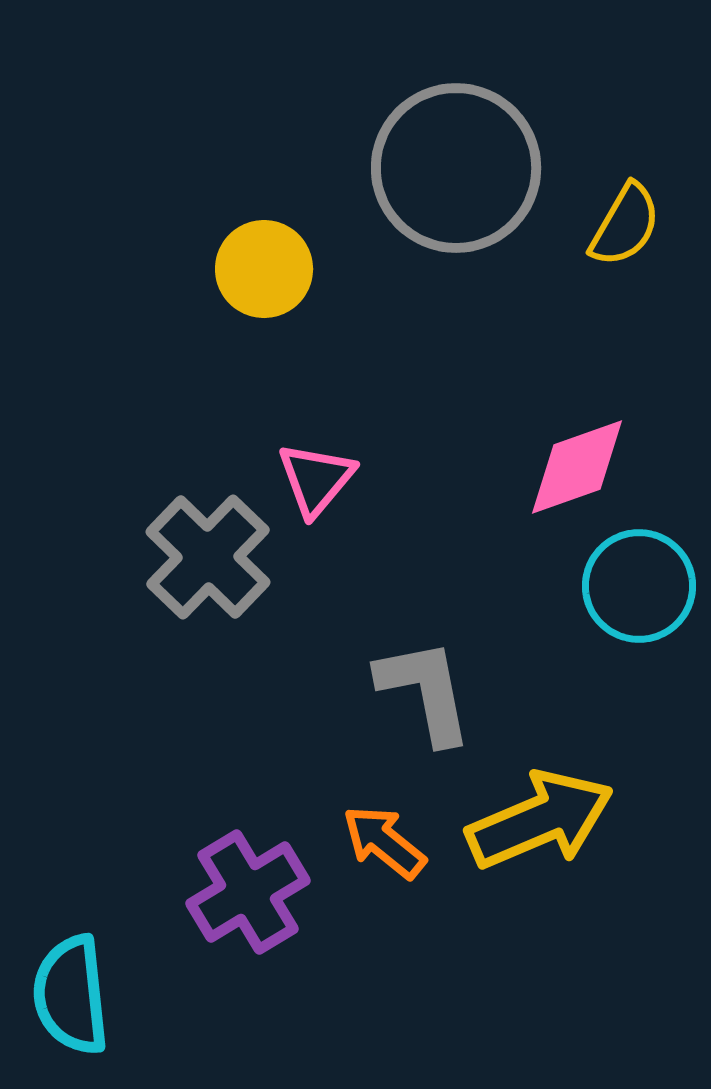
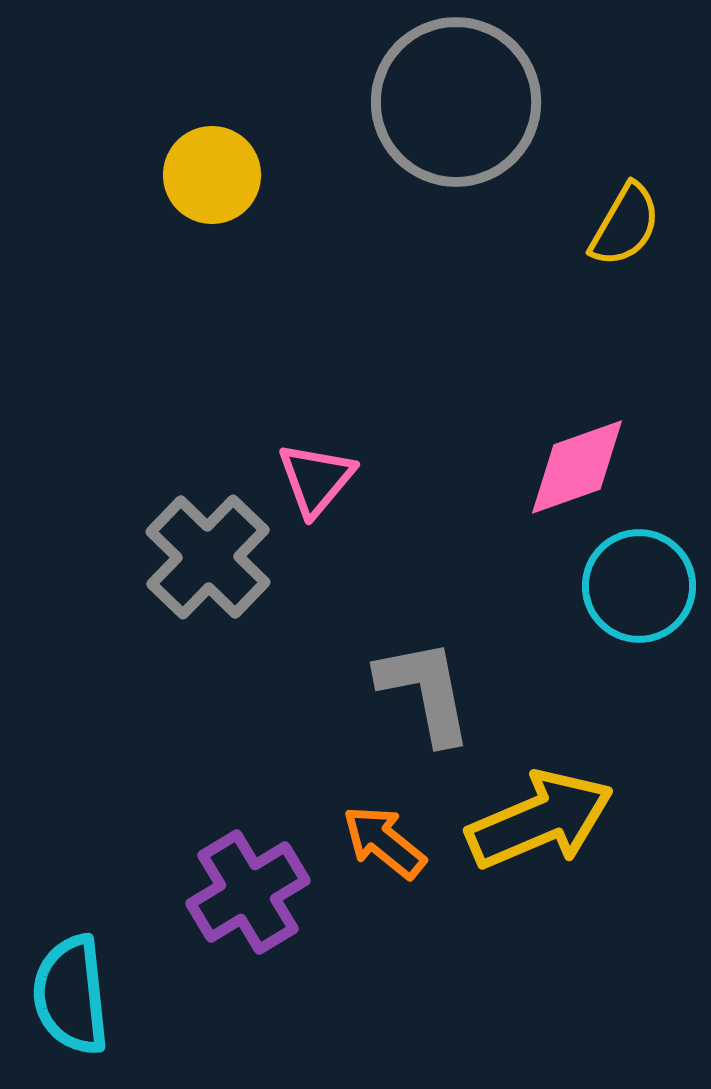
gray circle: moved 66 px up
yellow circle: moved 52 px left, 94 px up
